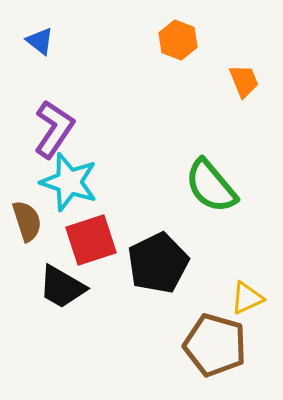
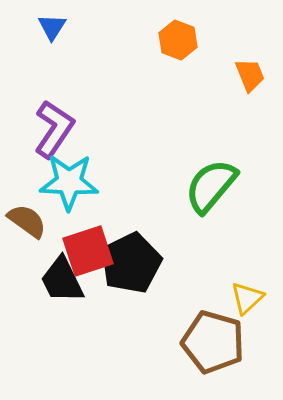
blue triangle: moved 12 px right, 14 px up; rotated 24 degrees clockwise
orange trapezoid: moved 6 px right, 6 px up
cyan star: rotated 16 degrees counterclockwise
green semicircle: rotated 80 degrees clockwise
brown semicircle: rotated 36 degrees counterclockwise
red square: moved 3 px left, 11 px down
black pentagon: moved 27 px left
black trapezoid: moved 7 px up; rotated 34 degrees clockwise
yellow triangle: rotated 18 degrees counterclockwise
brown pentagon: moved 2 px left, 3 px up
